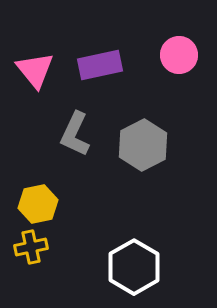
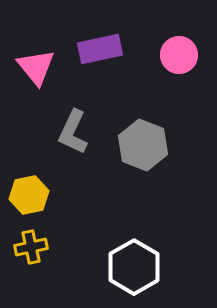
purple rectangle: moved 16 px up
pink triangle: moved 1 px right, 3 px up
gray L-shape: moved 2 px left, 2 px up
gray hexagon: rotated 12 degrees counterclockwise
yellow hexagon: moved 9 px left, 9 px up
